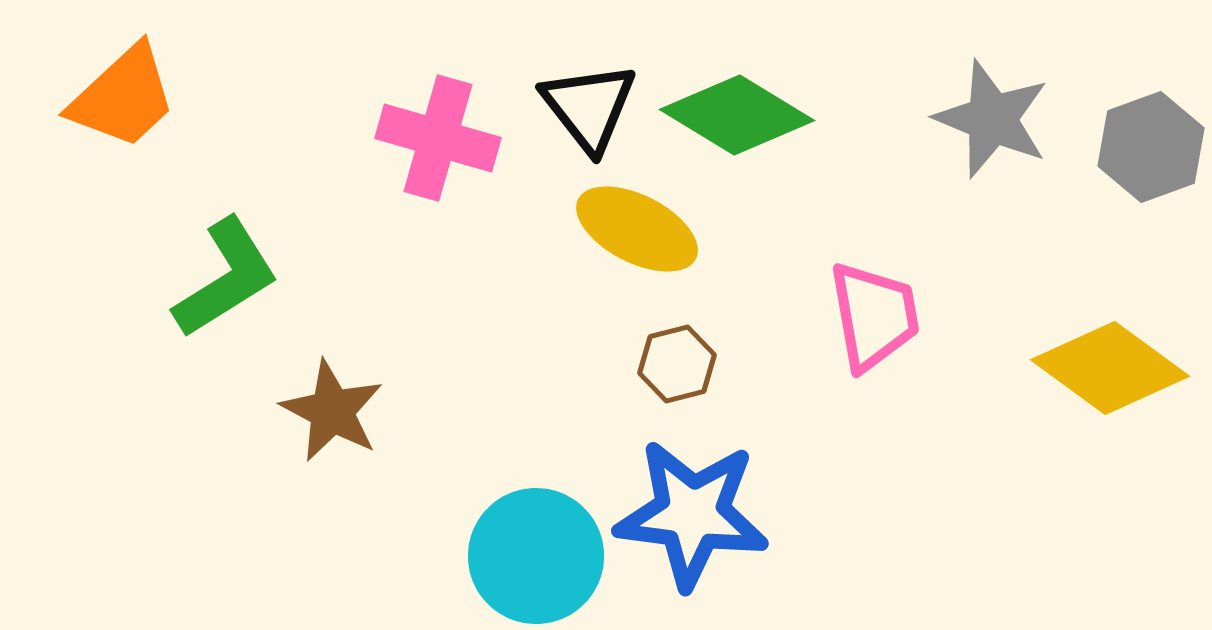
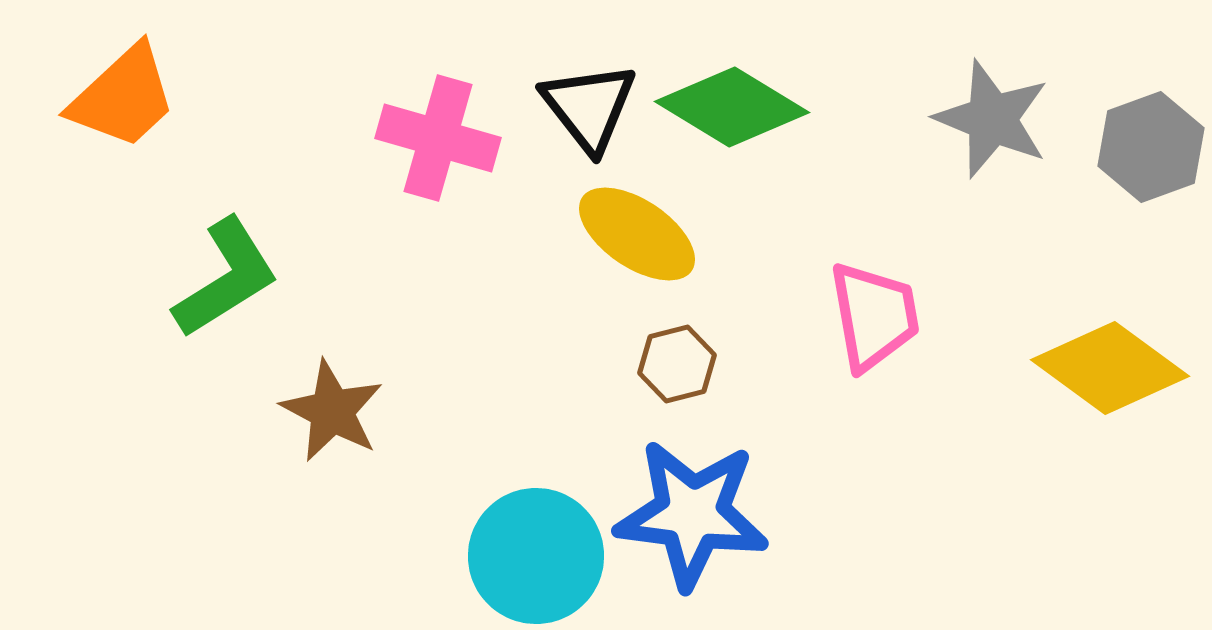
green diamond: moved 5 px left, 8 px up
yellow ellipse: moved 5 px down; rotated 7 degrees clockwise
